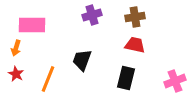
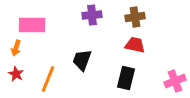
purple cross: rotated 12 degrees clockwise
